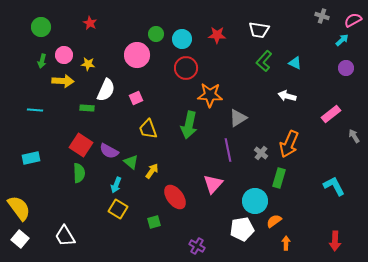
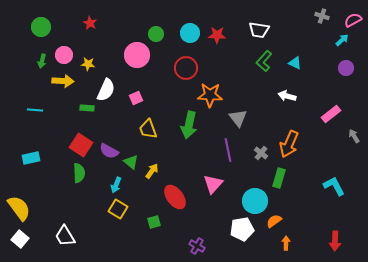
cyan circle at (182, 39): moved 8 px right, 6 px up
gray triangle at (238, 118): rotated 36 degrees counterclockwise
